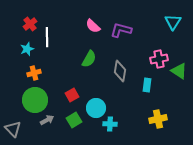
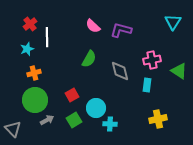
pink cross: moved 7 px left, 1 px down
gray diamond: rotated 25 degrees counterclockwise
